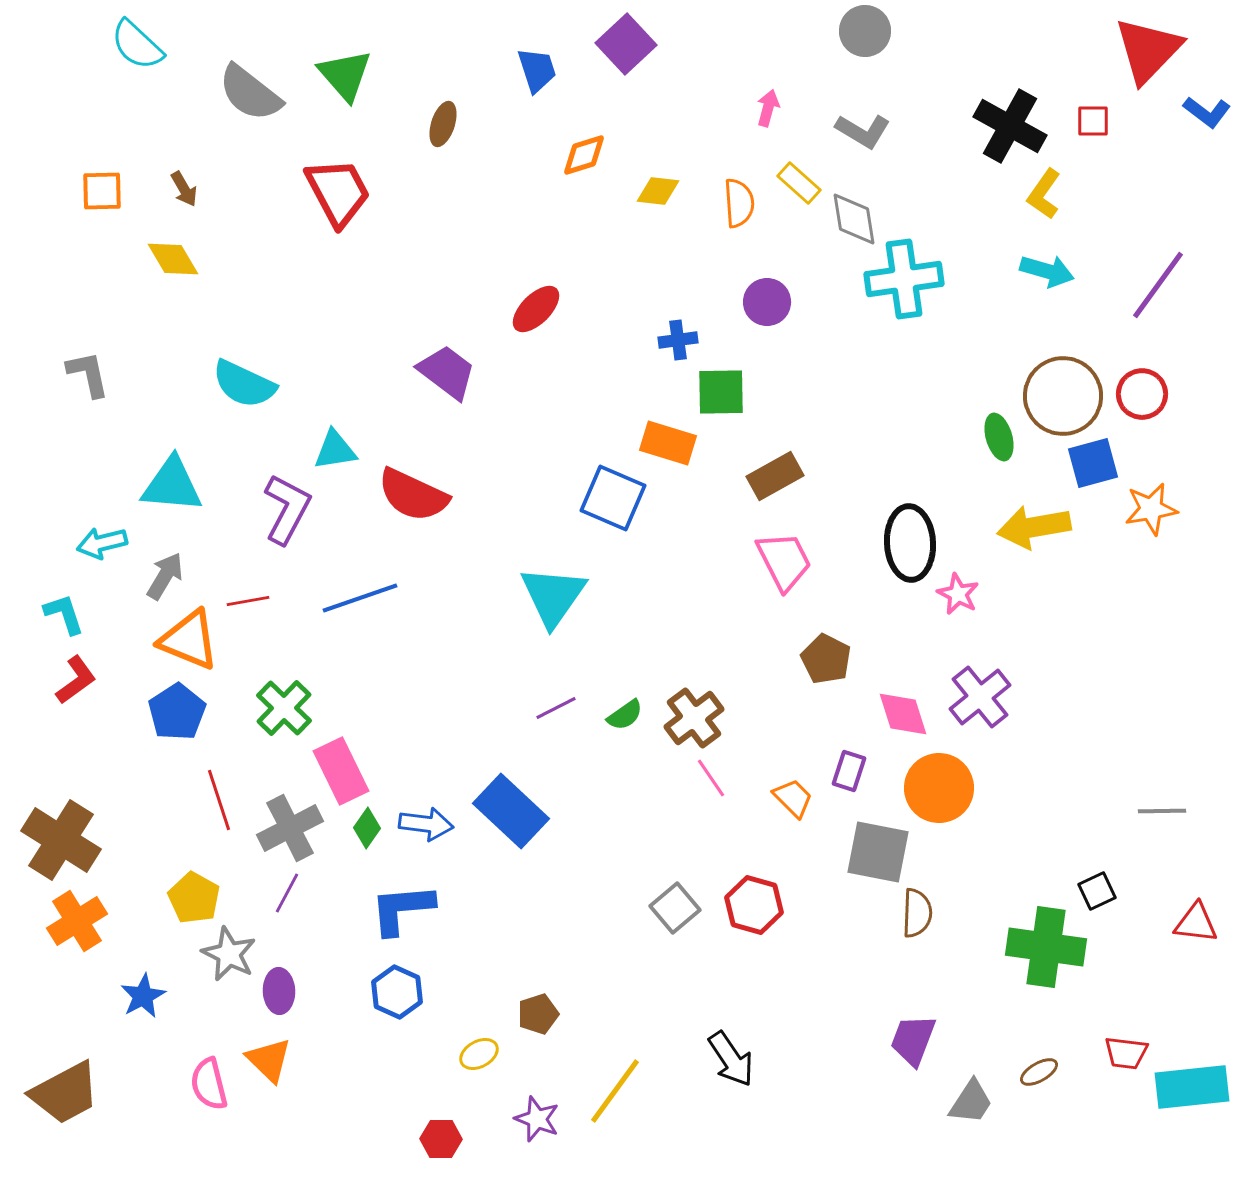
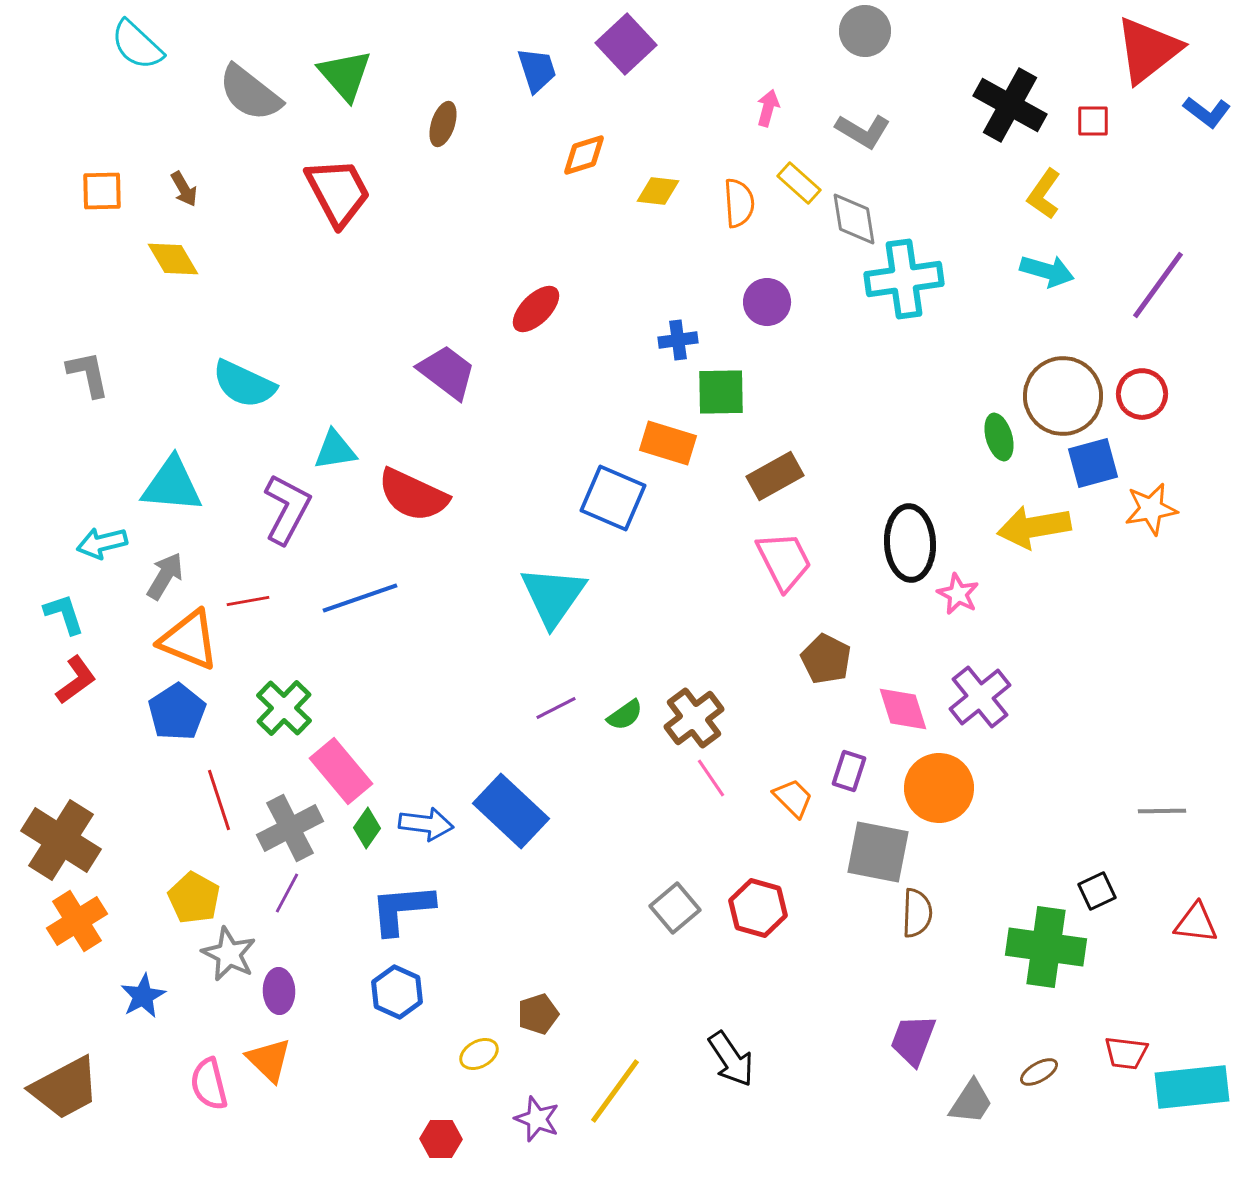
red triangle at (1148, 50): rotated 8 degrees clockwise
black cross at (1010, 126): moved 21 px up
pink diamond at (903, 714): moved 5 px up
pink rectangle at (341, 771): rotated 14 degrees counterclockwise
red hexagon at (754, 905): moved 4 px right, 3 px down
brown trapezoid at (65, 1093): moved 5 px up
